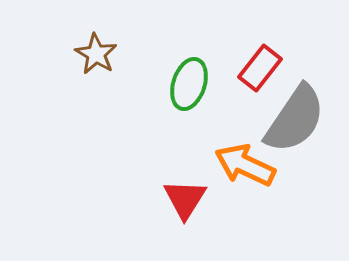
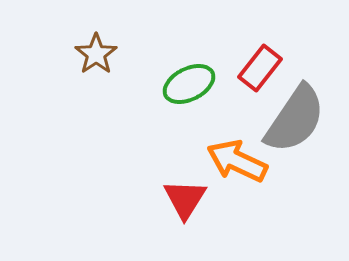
brown star: rotated 6 degrees clockwise
green ellipse: rotated 45 degrees clockwise
orange arrow: moved 8 px left, 4 px up
